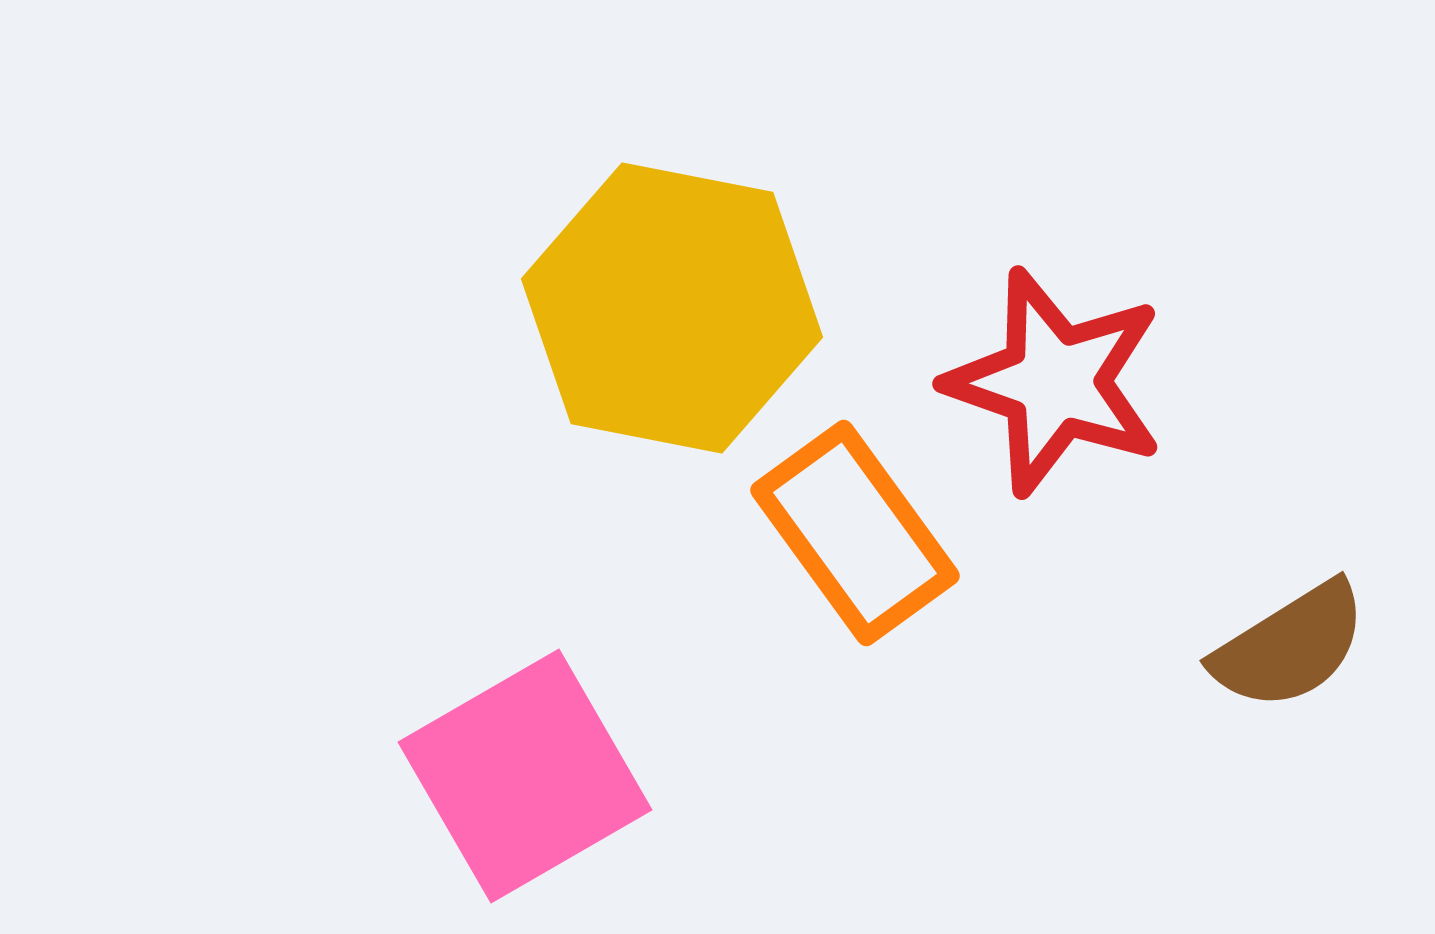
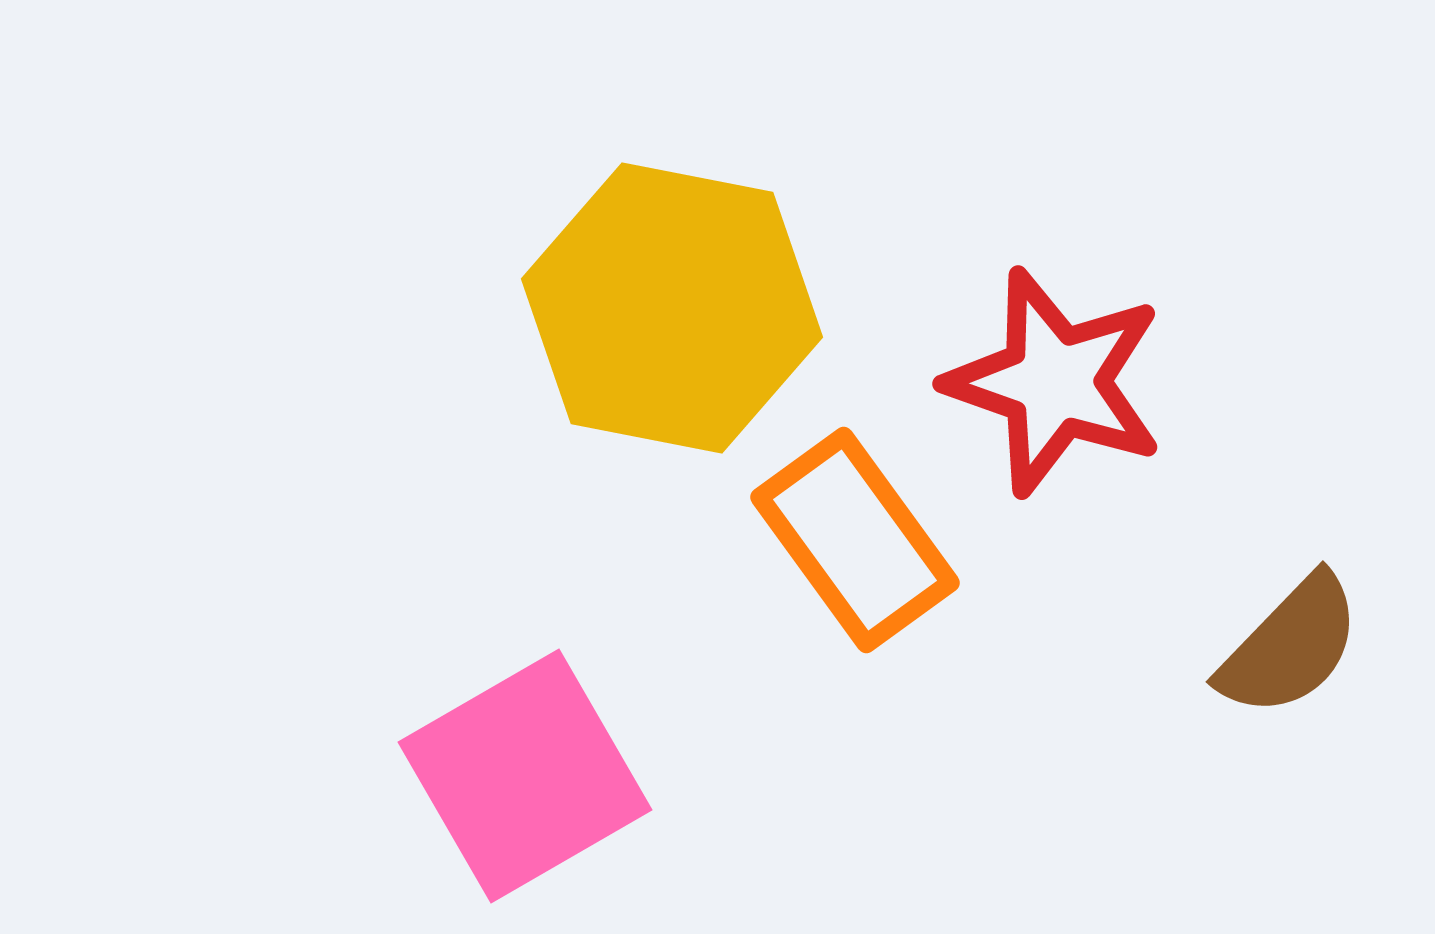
orange rectangle: moved 7 px down
brown semicircle: rotated 14 degrees counterclockwise
